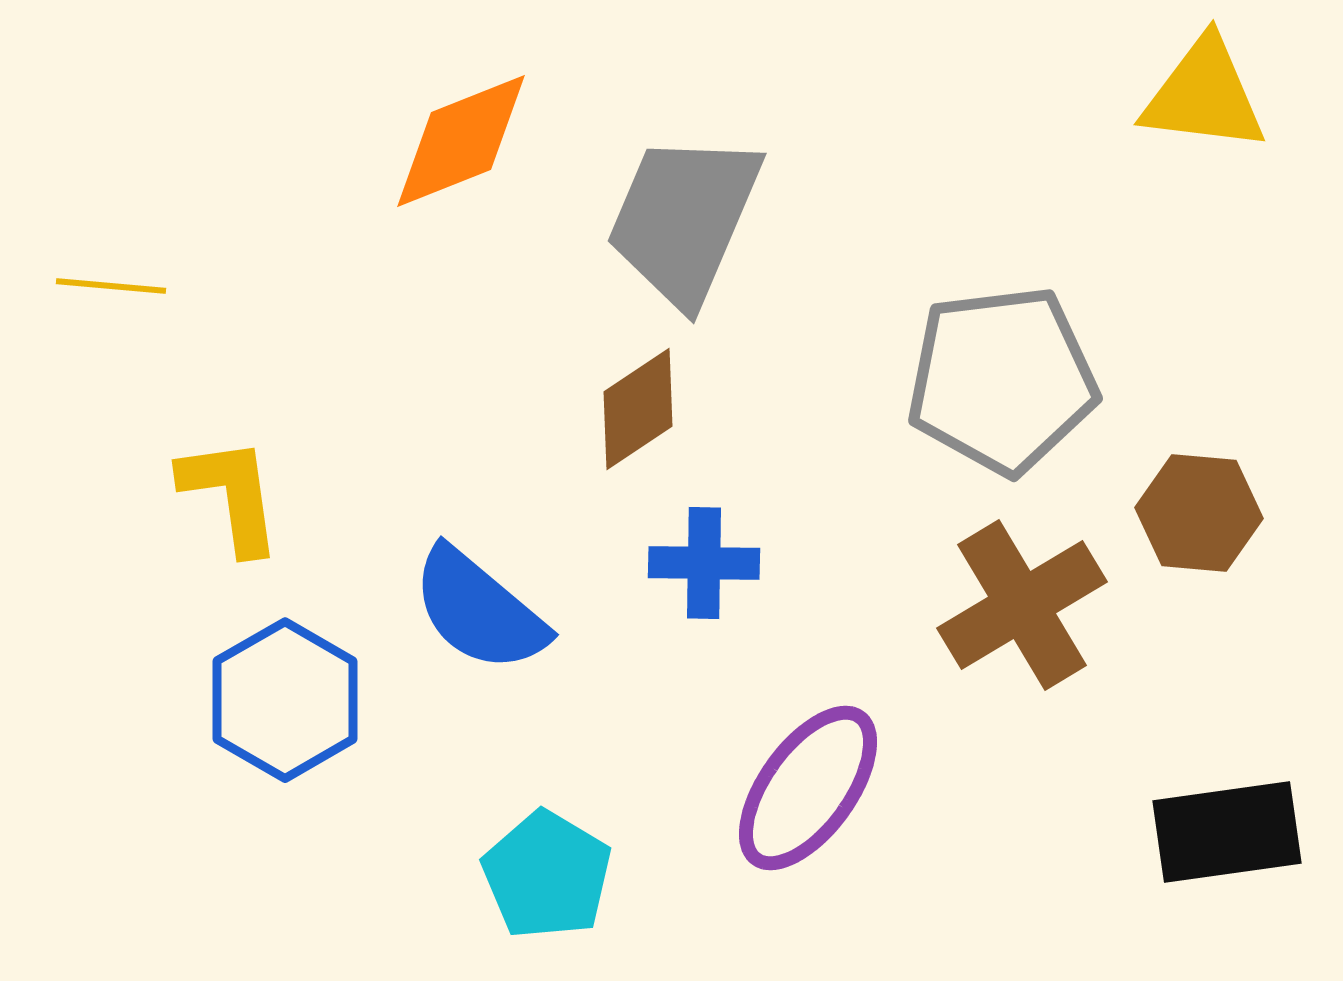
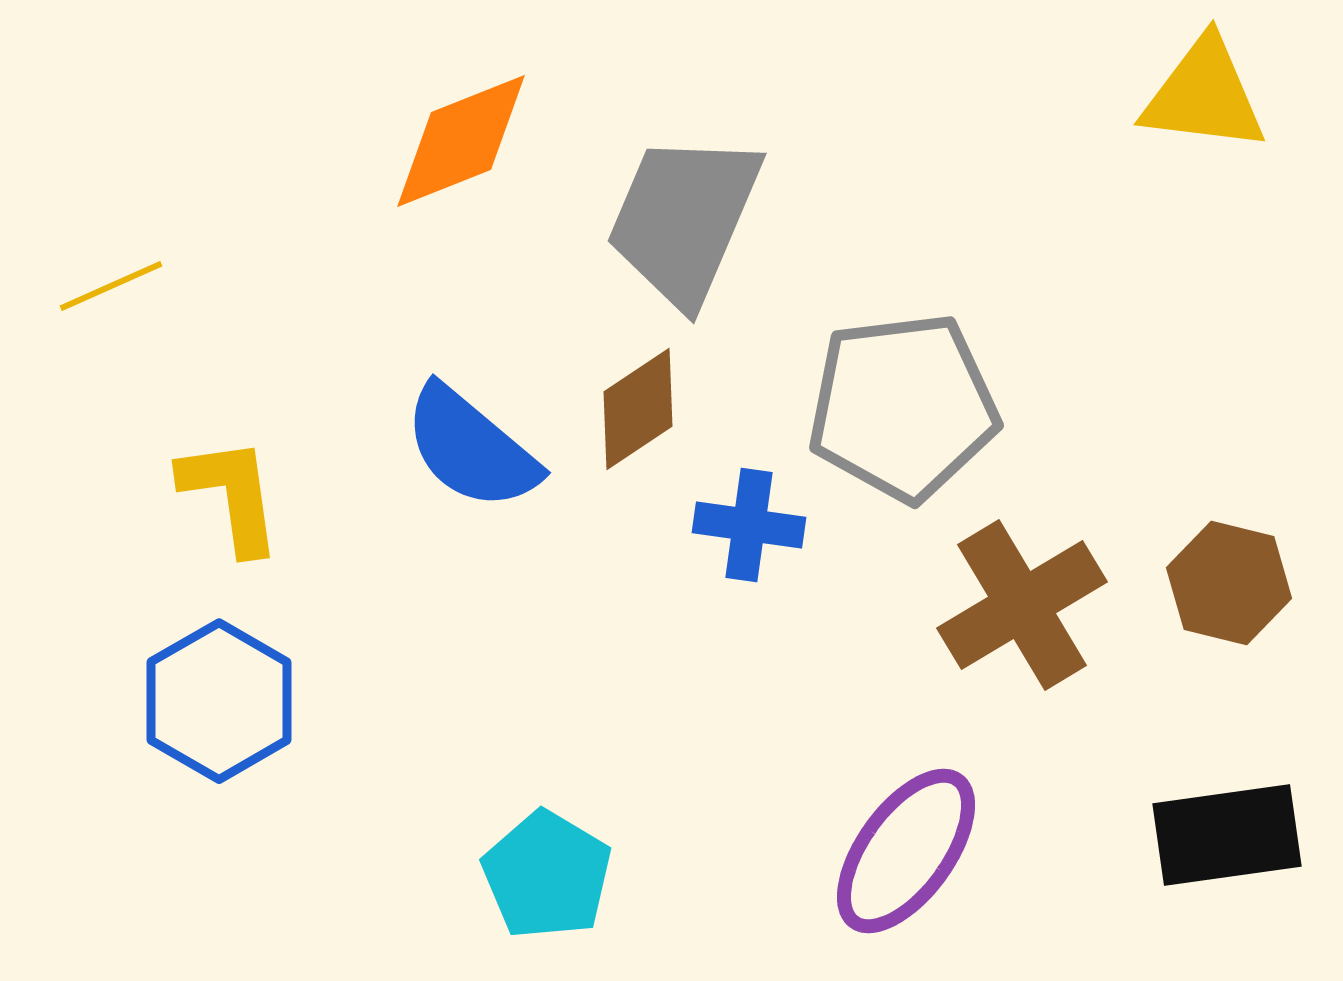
yellow line: rotated 29 degrees counterclockwise
gray pentagon: moved 99 px left, 27 px down
brown hexagon: moved 30 px right, 70 px down; rotated 9 degrees clockwise
blue cross: moved 45 px right, 38 px up; rotated 7 degrees clockwise
blue semicircle: moved 8 px left, 162 px up
blue hexagon: moved 66 px left, 1 px down
purple ellipse: moved 98 px right, 63 px down
black rectangle: moved 3 px down
